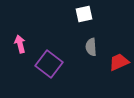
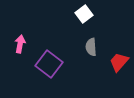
white square: rotated 24 degrees counterclockwise
pink arrow: rotated 24 degrees clockwise
red trapezoid: rotated 25 degrees counterclockwise
